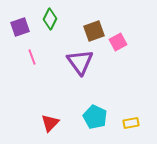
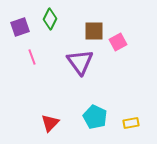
brown square: rotated 20 degrees clockwise
